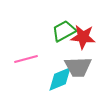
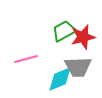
red star: rotated 20 degrees counterclockwise
